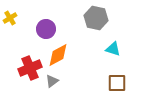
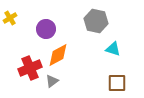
gray hexagon: moved 3 px down
